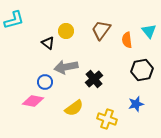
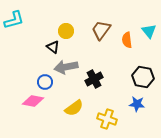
black triangle: moved 5 px right, 4 px down
black hexagon: moved 1 px right, 7 px down; rotated 20 degrees clockwise
black cross: rotated 12 degrees clockwise
blue star: moved 1 px right; rotated 21 degrees clockwise
